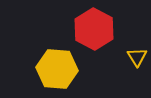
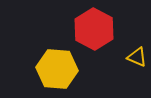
yellow triangle: rotated 35 degrees counterclockwise
